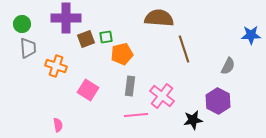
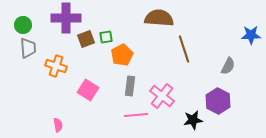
green circle: moved 1 px right, 1 px down
orange pentagon: moved 1 px down; rotated 15 degrees counterclockwise
